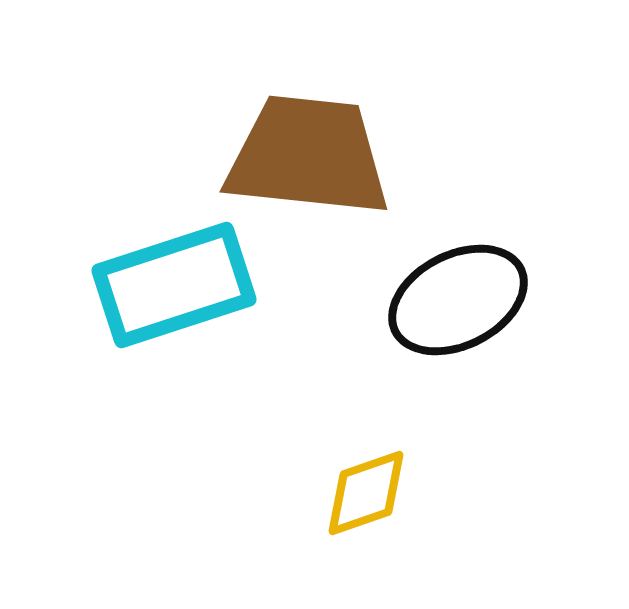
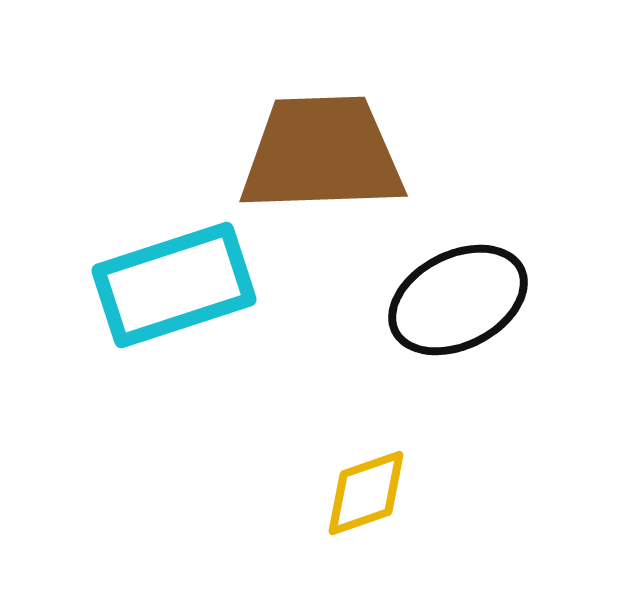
brown trapezoid: moved 14 px right, 2 px up; rotated 8 degrees counterclockwise
